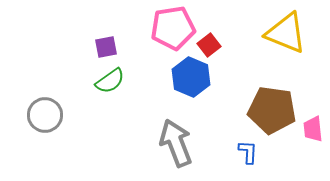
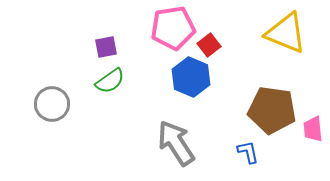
gray circle: moved 7 px right, 11 px up
gray arrow: rotated 12 degrees counterclockwise
blue L-shape: rotated 15 degrees counterclockwise
